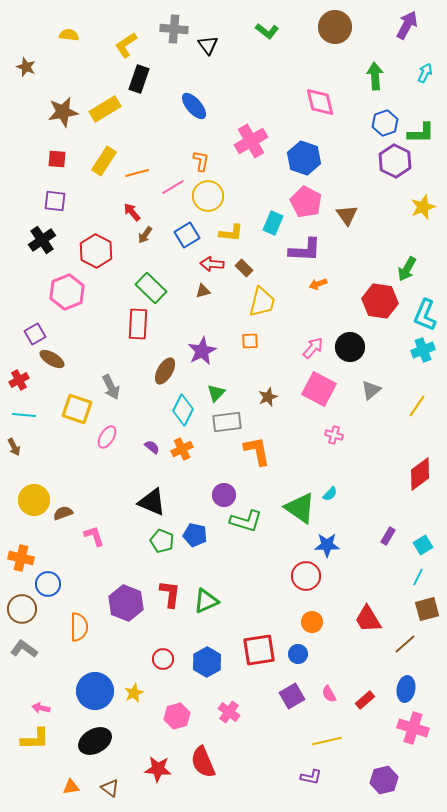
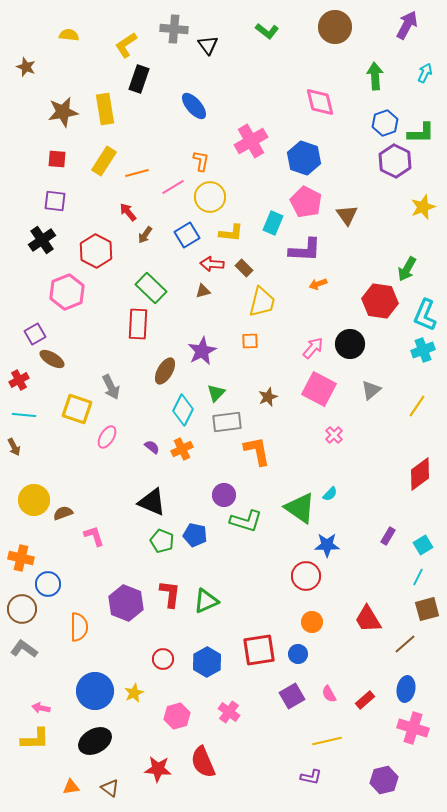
yellow rectangle at (105, 109): rotated 68 degrees counterclockwise
yellow circle at (208, 196): moved 2 px right, 1 px down
red arrow at (132, 212): moved 4 px left
black circle at (350, 347): moved 3 px up
pink cross at (334, 435): rotated 30 degrees clockwise
